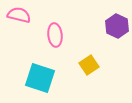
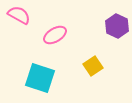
pink semicircle: rotated 15 degrees clockwise
pink ellipse: rotated 65 degrees clockwise
yellow square: moved 4 px right, 1 px down
